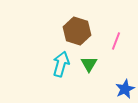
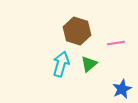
pink line: moved 2 px down; rotated 60 degrees clockwise
green triangle: rotated 18 degrees clockwise
blue star: moved 3 px left
